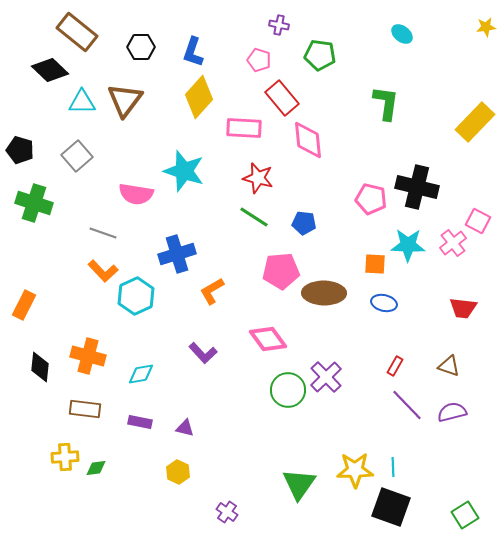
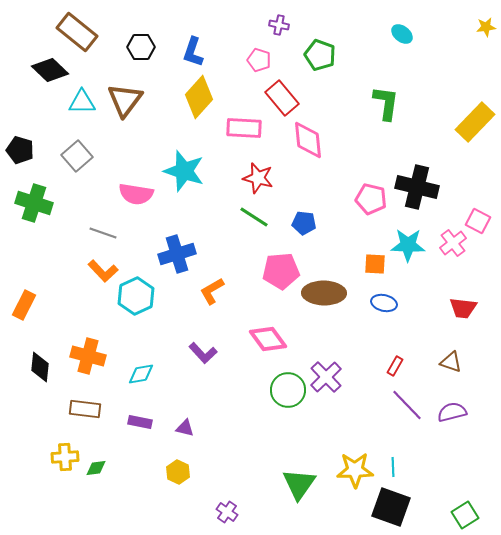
green pentagon at (320, 55): rotated 12 degrees clockwise
brown triangle at (449, 366): moved 2 px right, 4 px up
